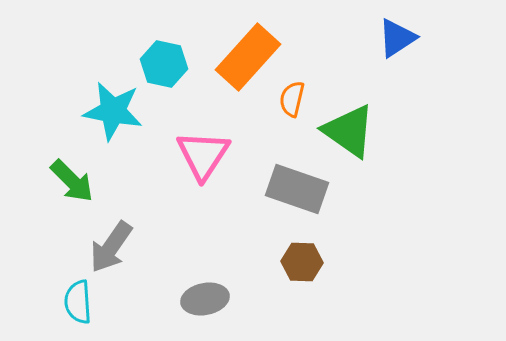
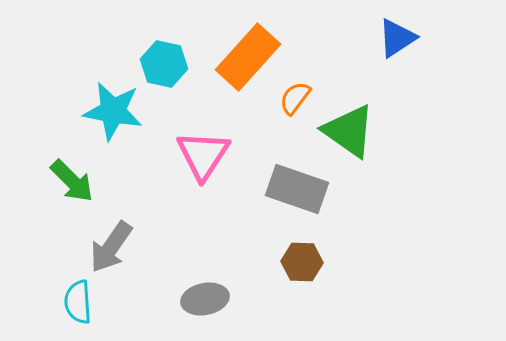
orange semicircle: moved 3 px right, 1 px up; rotated 24 degrees clockwise
